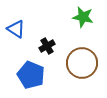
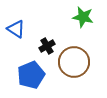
brown circle: moved 8 px left, 1 px up
blue pentagon: rotated 28 degrees clockwise
